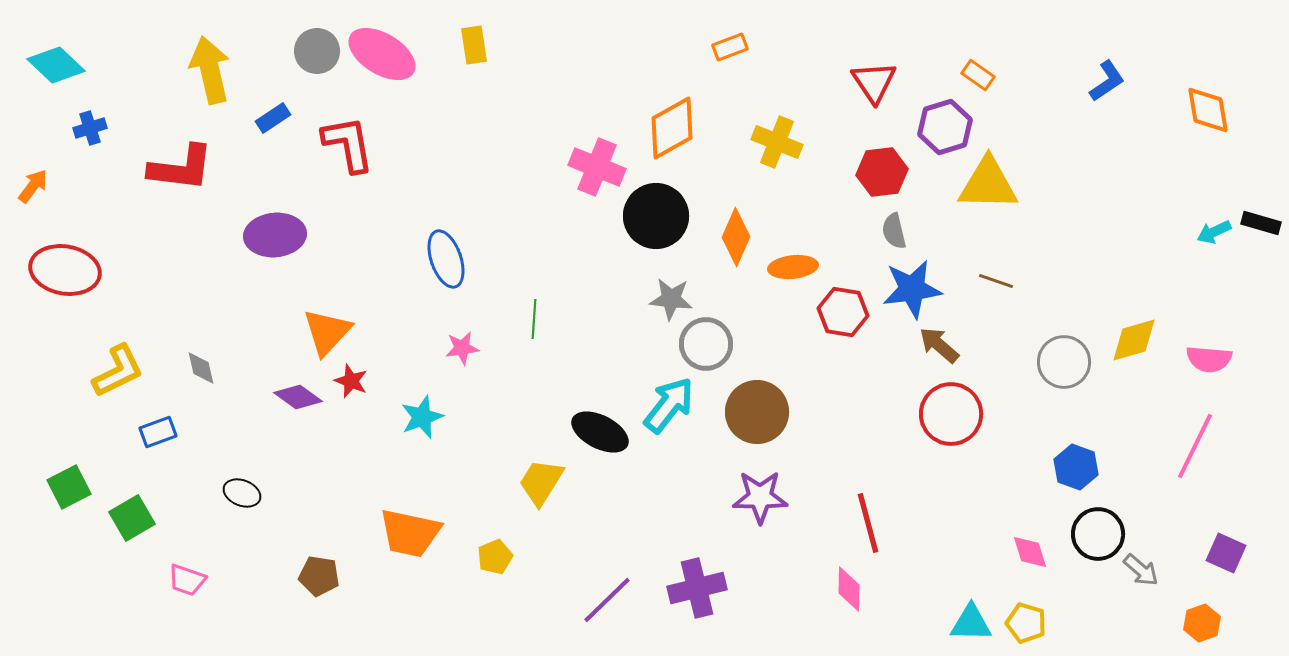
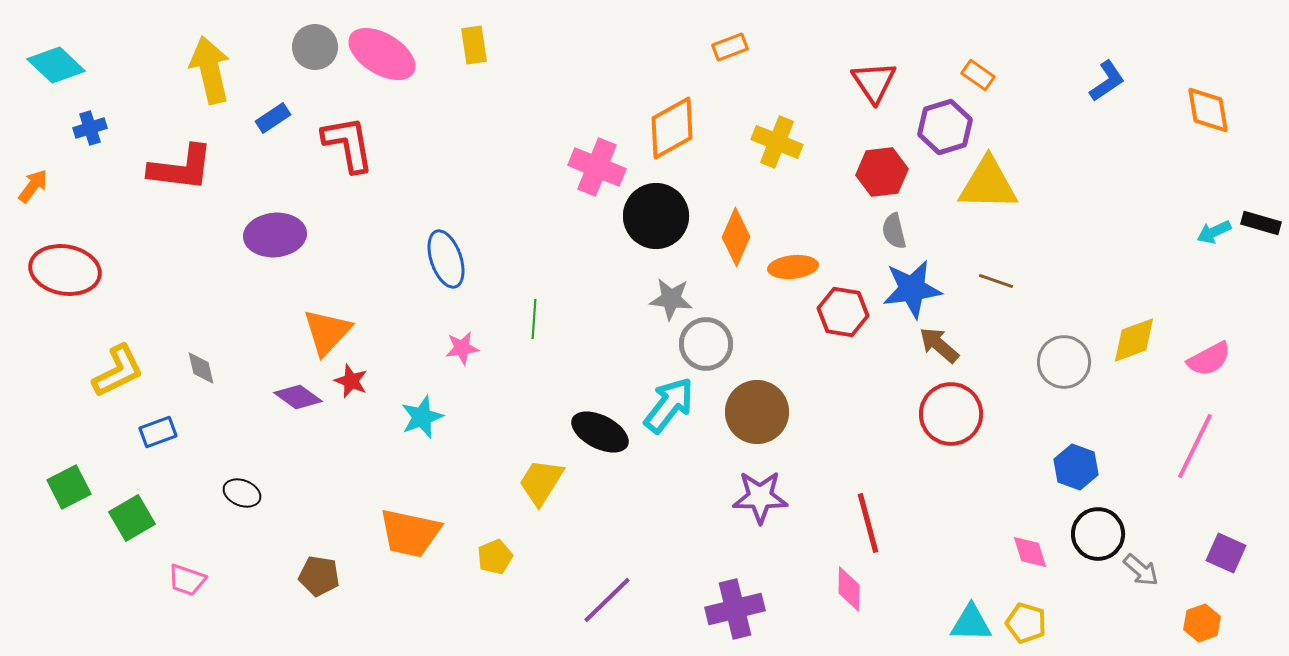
gray circle at (317, 51): moved 2 px left, 4 px up
yellow diamond at (1134, 340): rotated 4 degrees counterclockwise
pink semicircle at (1209, 359): rotated 33 degrees counterclockwise
purple cross at (697, 588): moved 38 px right, 21 px down
